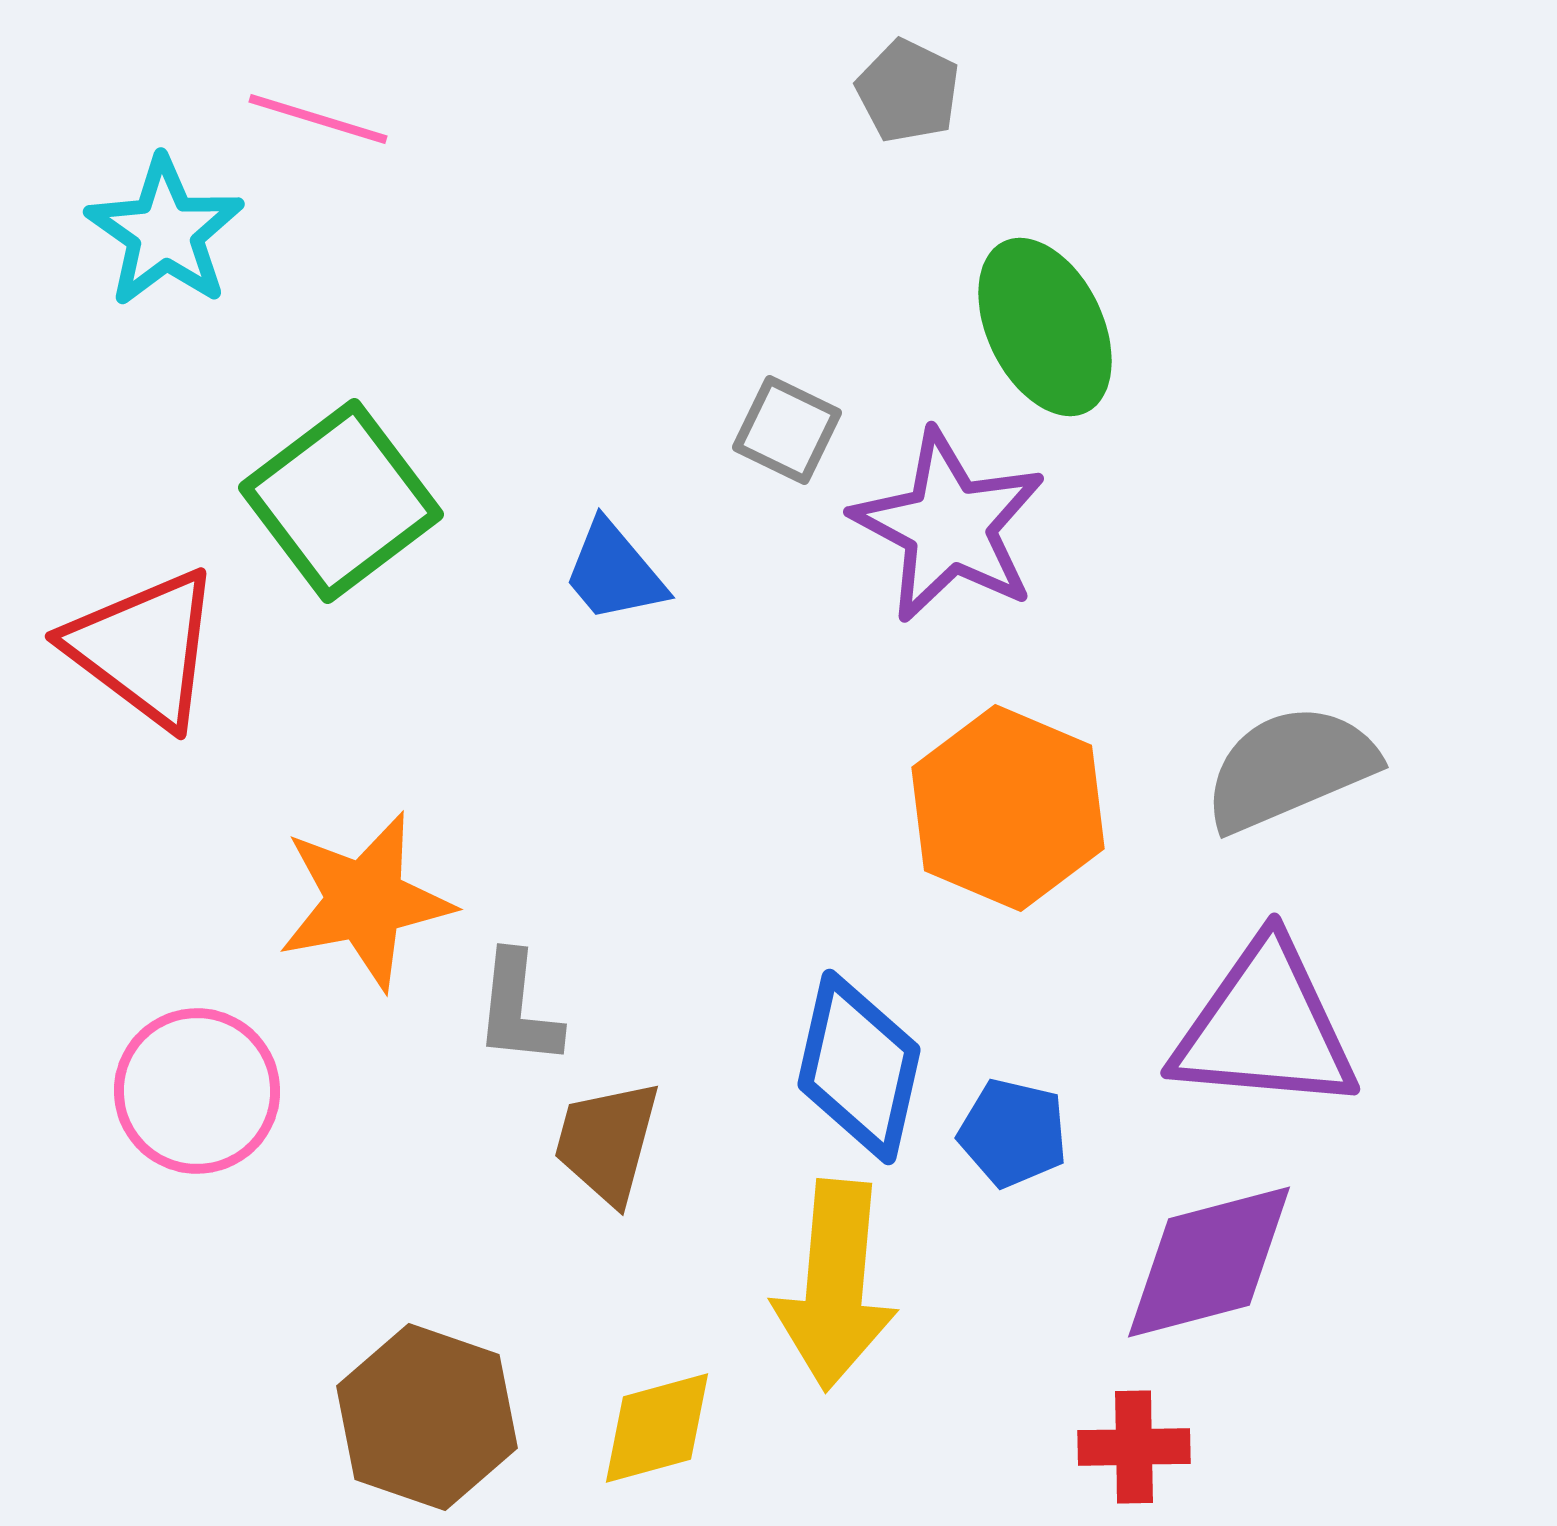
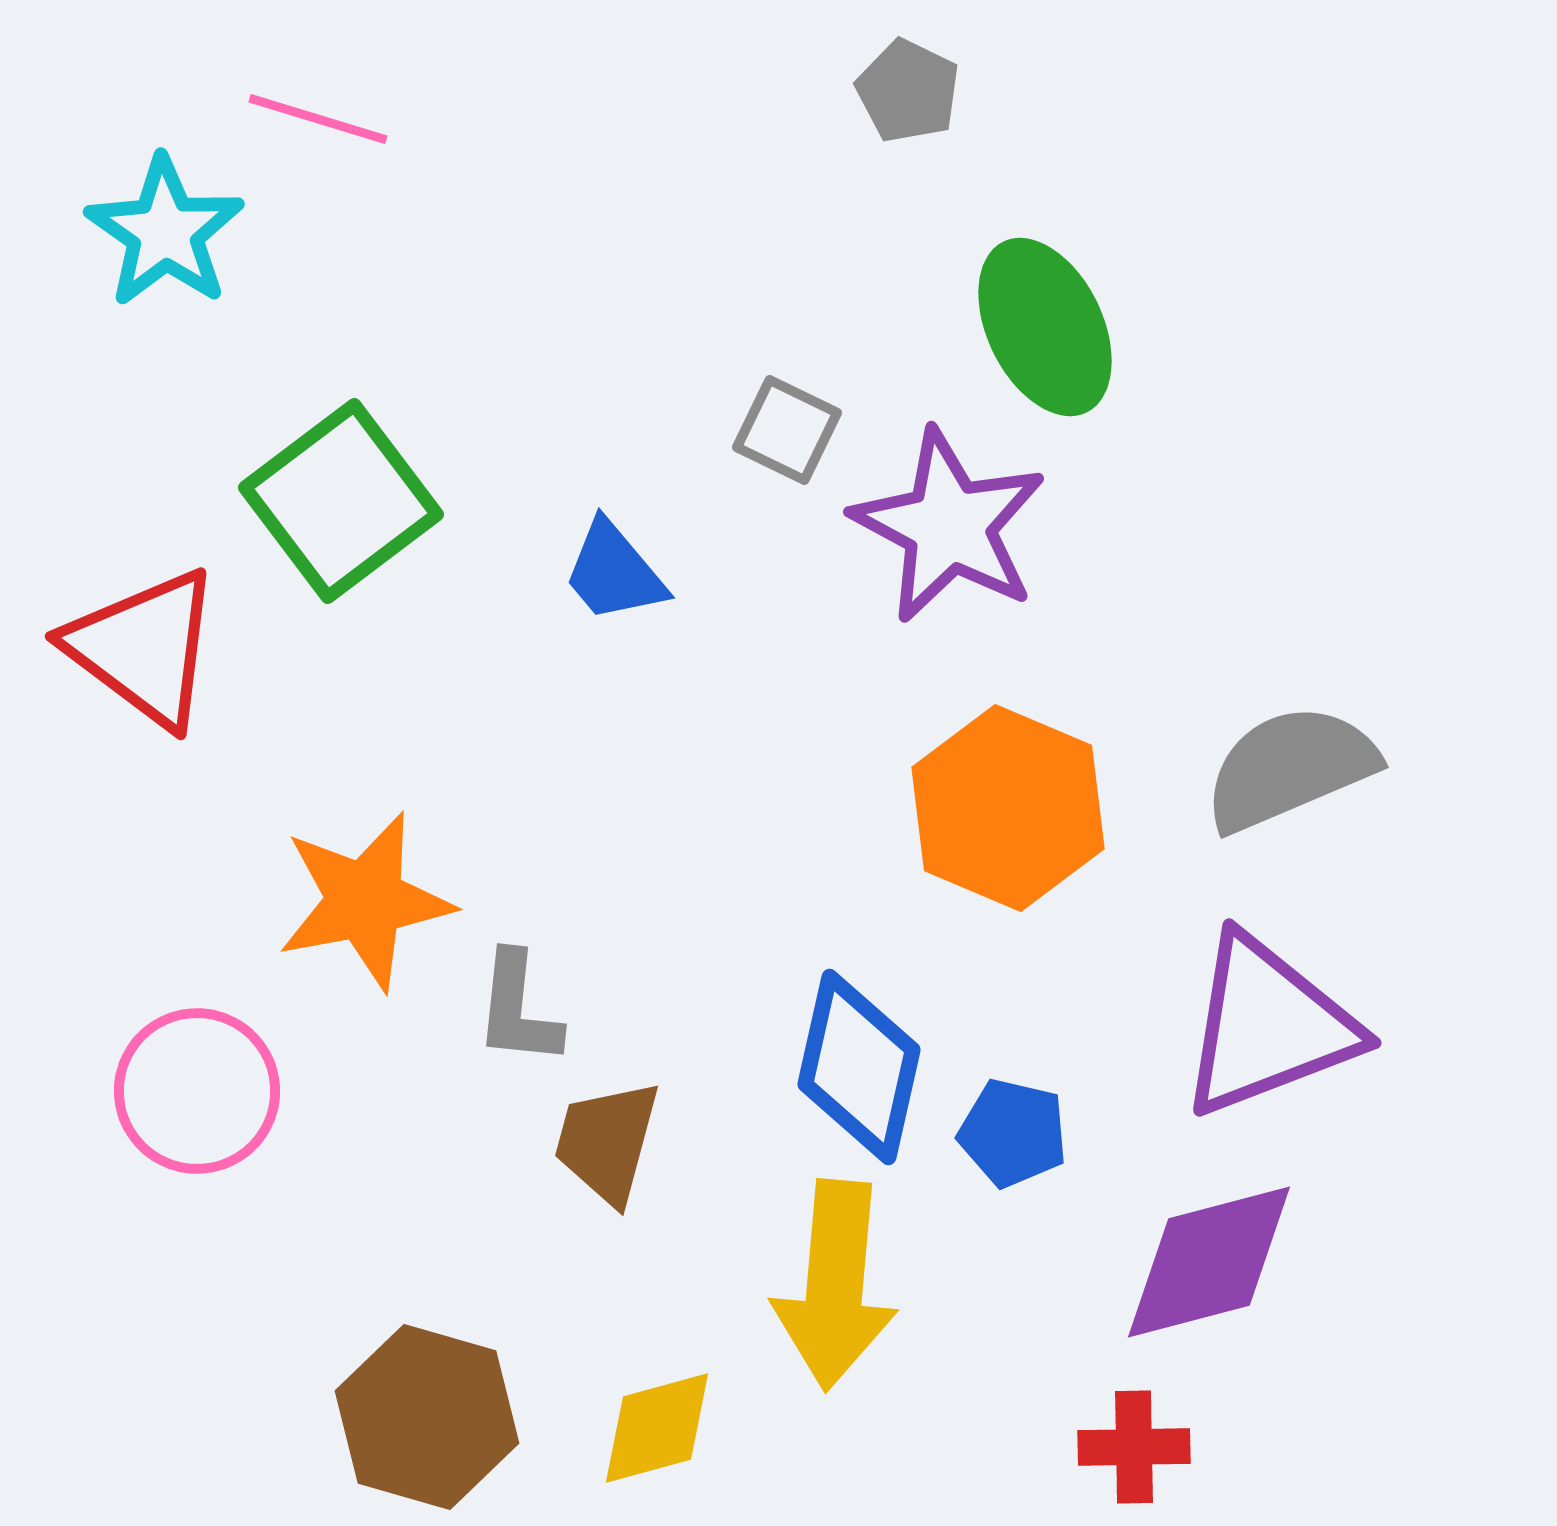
purple triangle: moved 3 px right, 1 px up; rotated 26 degrees counterclockwise
brown hexagon: rotated 3 degrees counterclockwise
